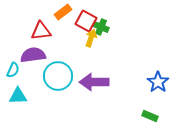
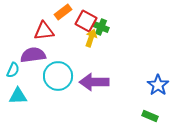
red triangle: moved 3 px right
blue star: moved 3 px down
